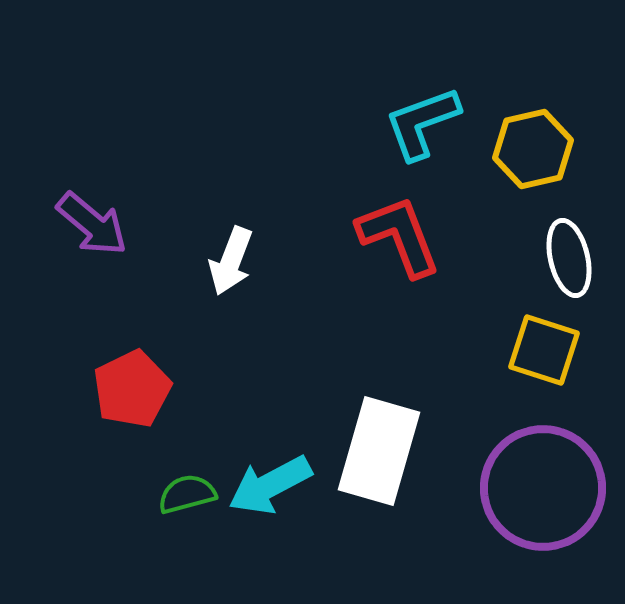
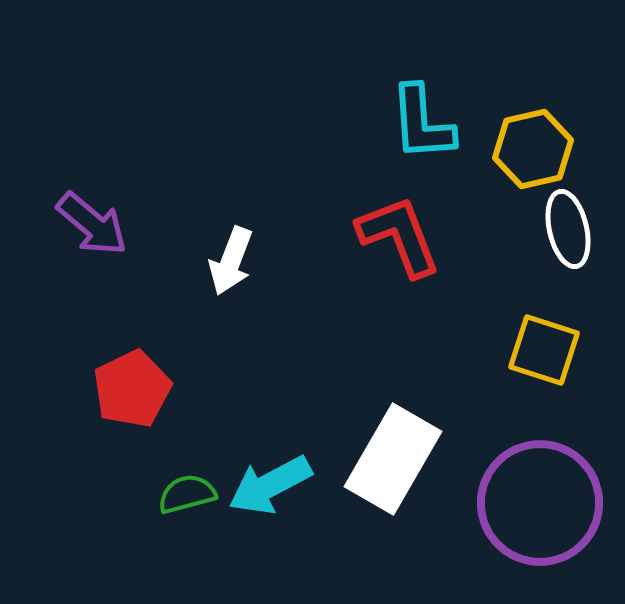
cyan L-shape: rotated 74 degrees counterclockwise
white ellipse: moved 1 px left, 29 px up
white rectangle: moved 14 px right, 8 px down; rotated 14 degrees clockwise
purple circle: moved 3 px left, 15 px down
